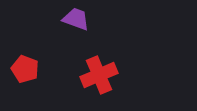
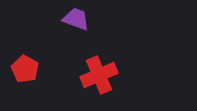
red pentagon: rotated 8 degrees clockwise
